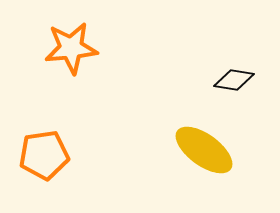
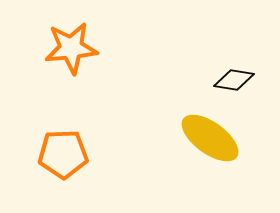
yellow ellipse: moved 6 px right, 12 px up
orange pentagon: moved 19 px right, 1 px up; rotated 6 degrees clockwise
